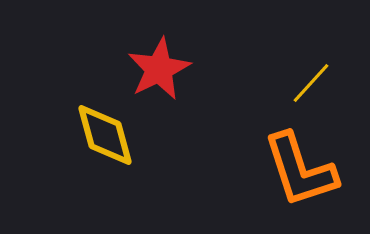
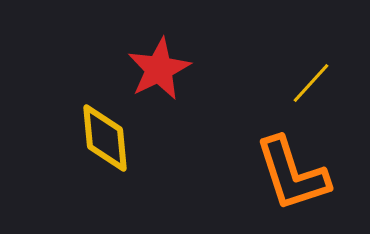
yellow diamond: moved 3 px down; rotated 10 degrees clockwise
orange L-shape: moved 8 px left, 4 px down
